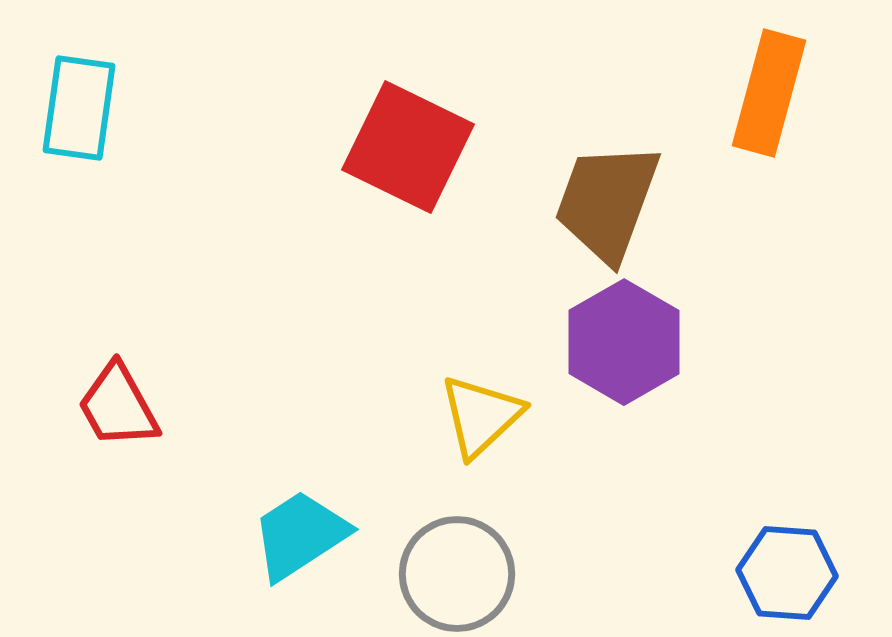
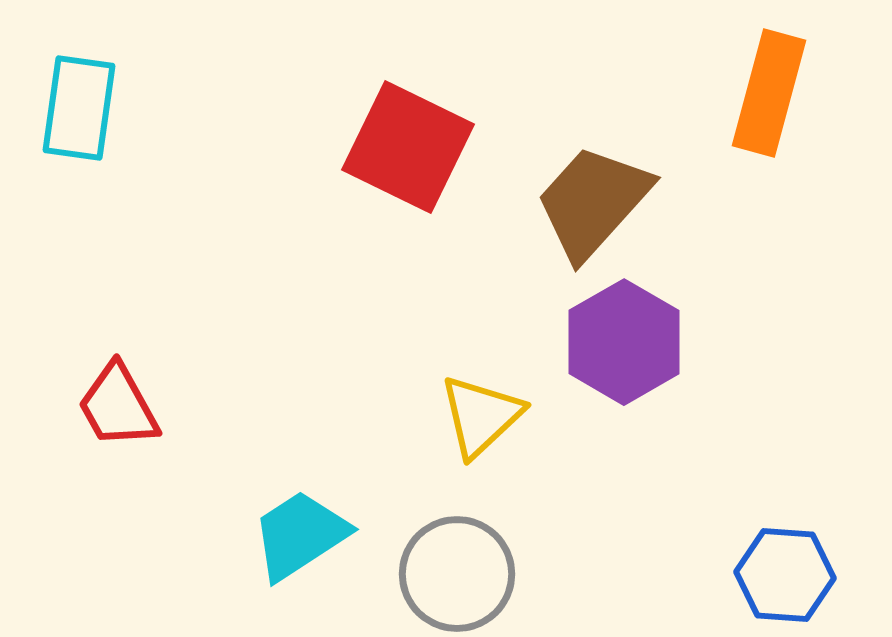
brown trapezoid: moved 14 px left; rotated 22 degrees clockwise
blue hexagon: moved 2 px left, 2 px down
